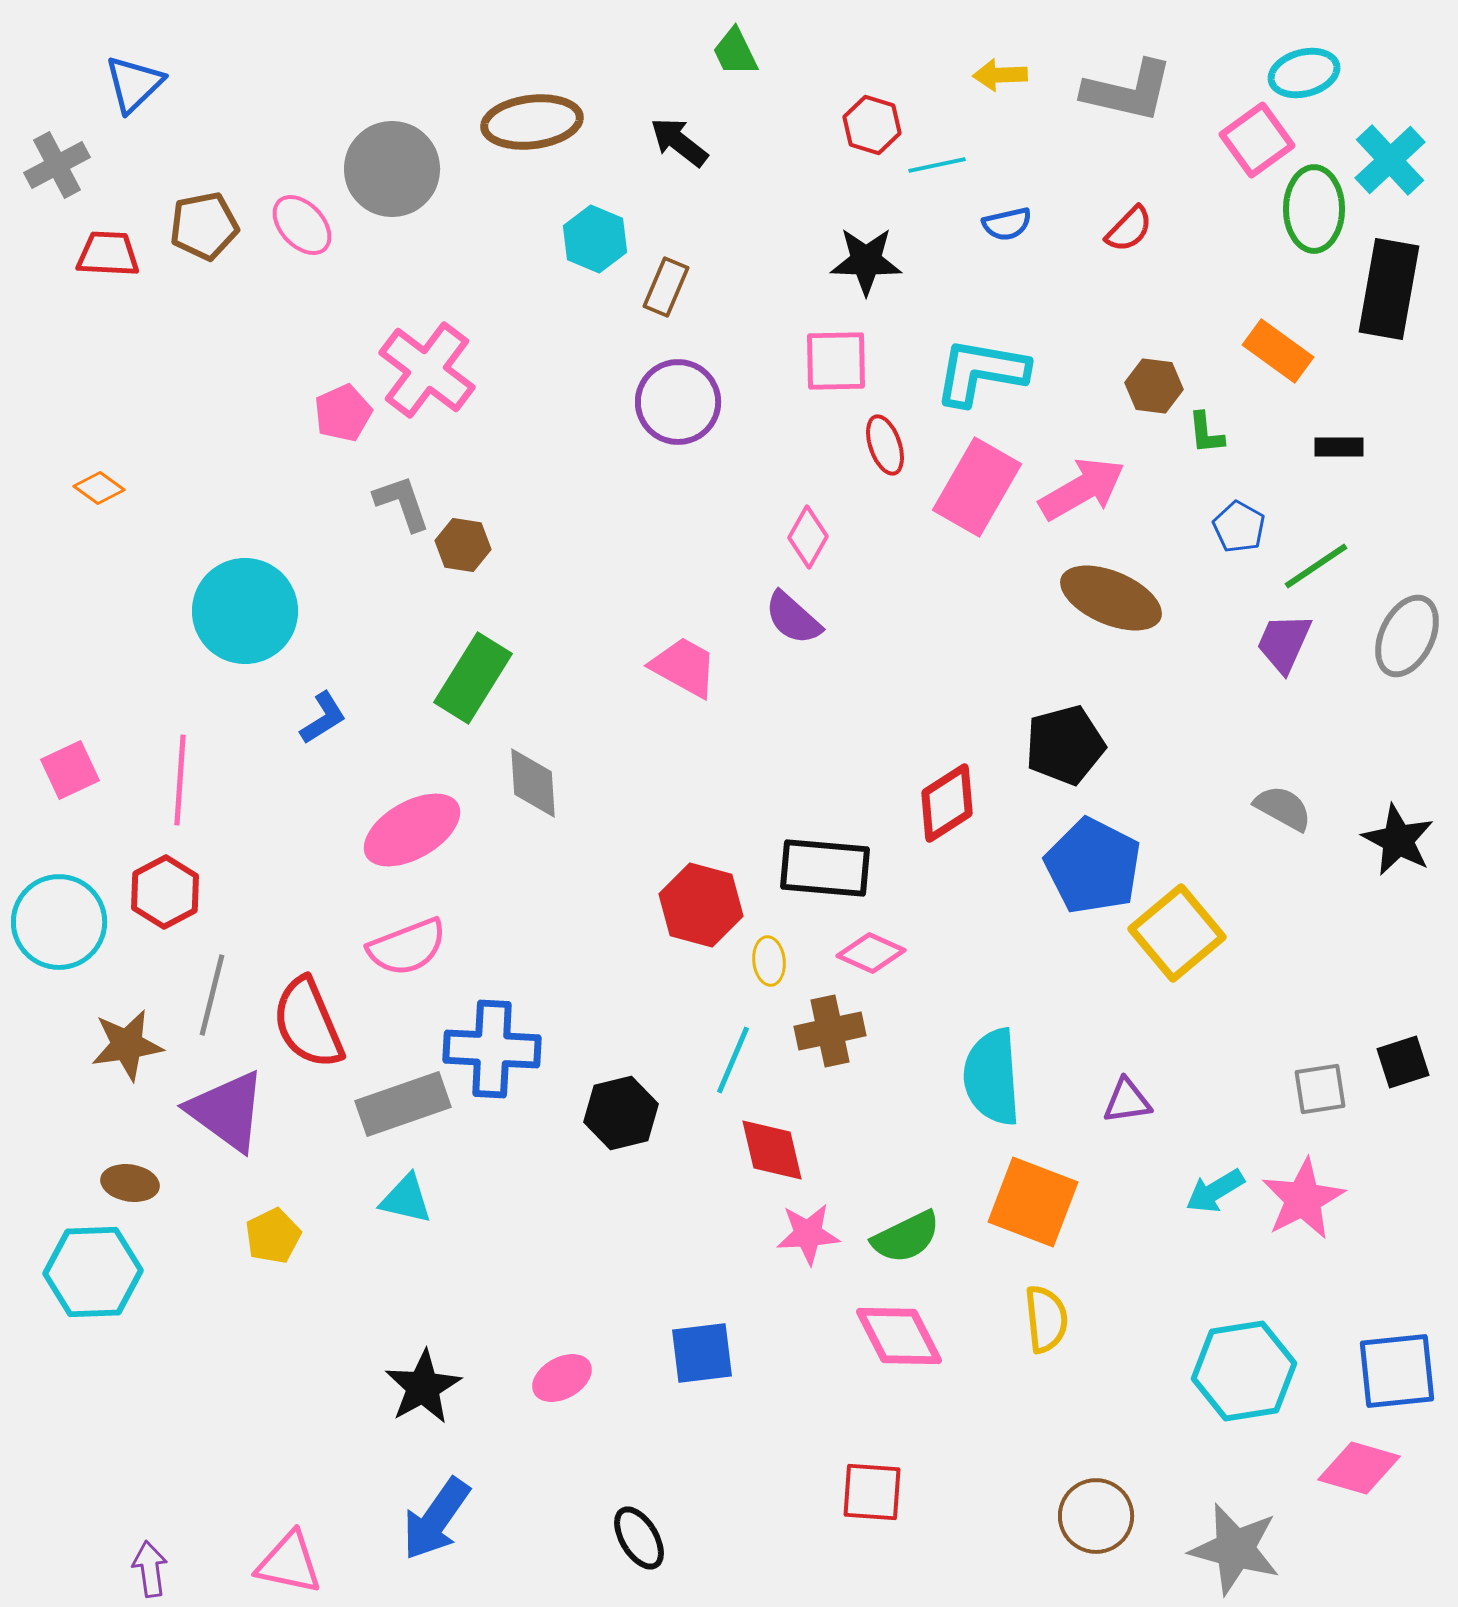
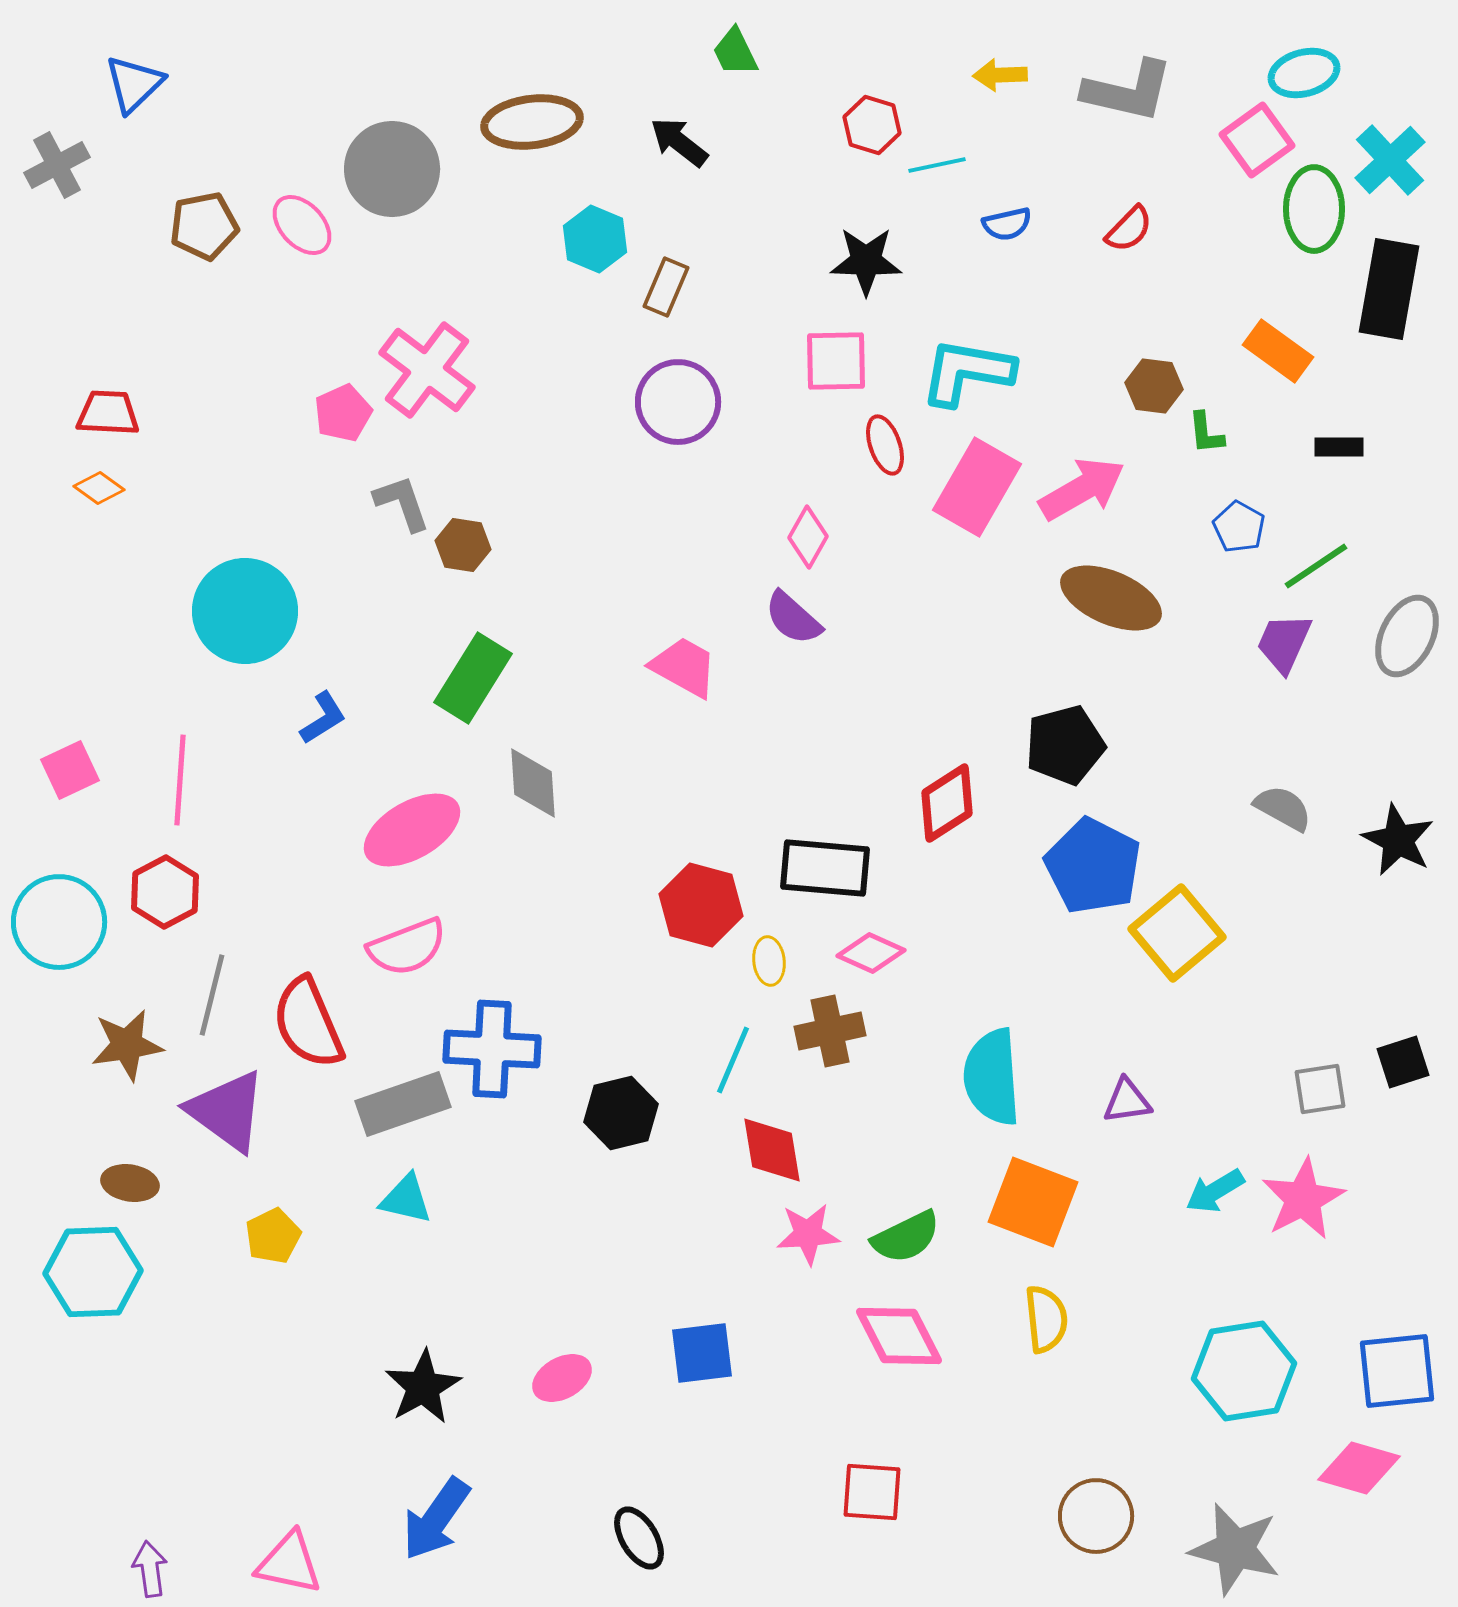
red trapezoid at (108, 254): moved 159 px down
cyan L-shape at (981, 372): moved 14 px left
red diamond at (772, 1150): rotated 4 degrees clockwise
